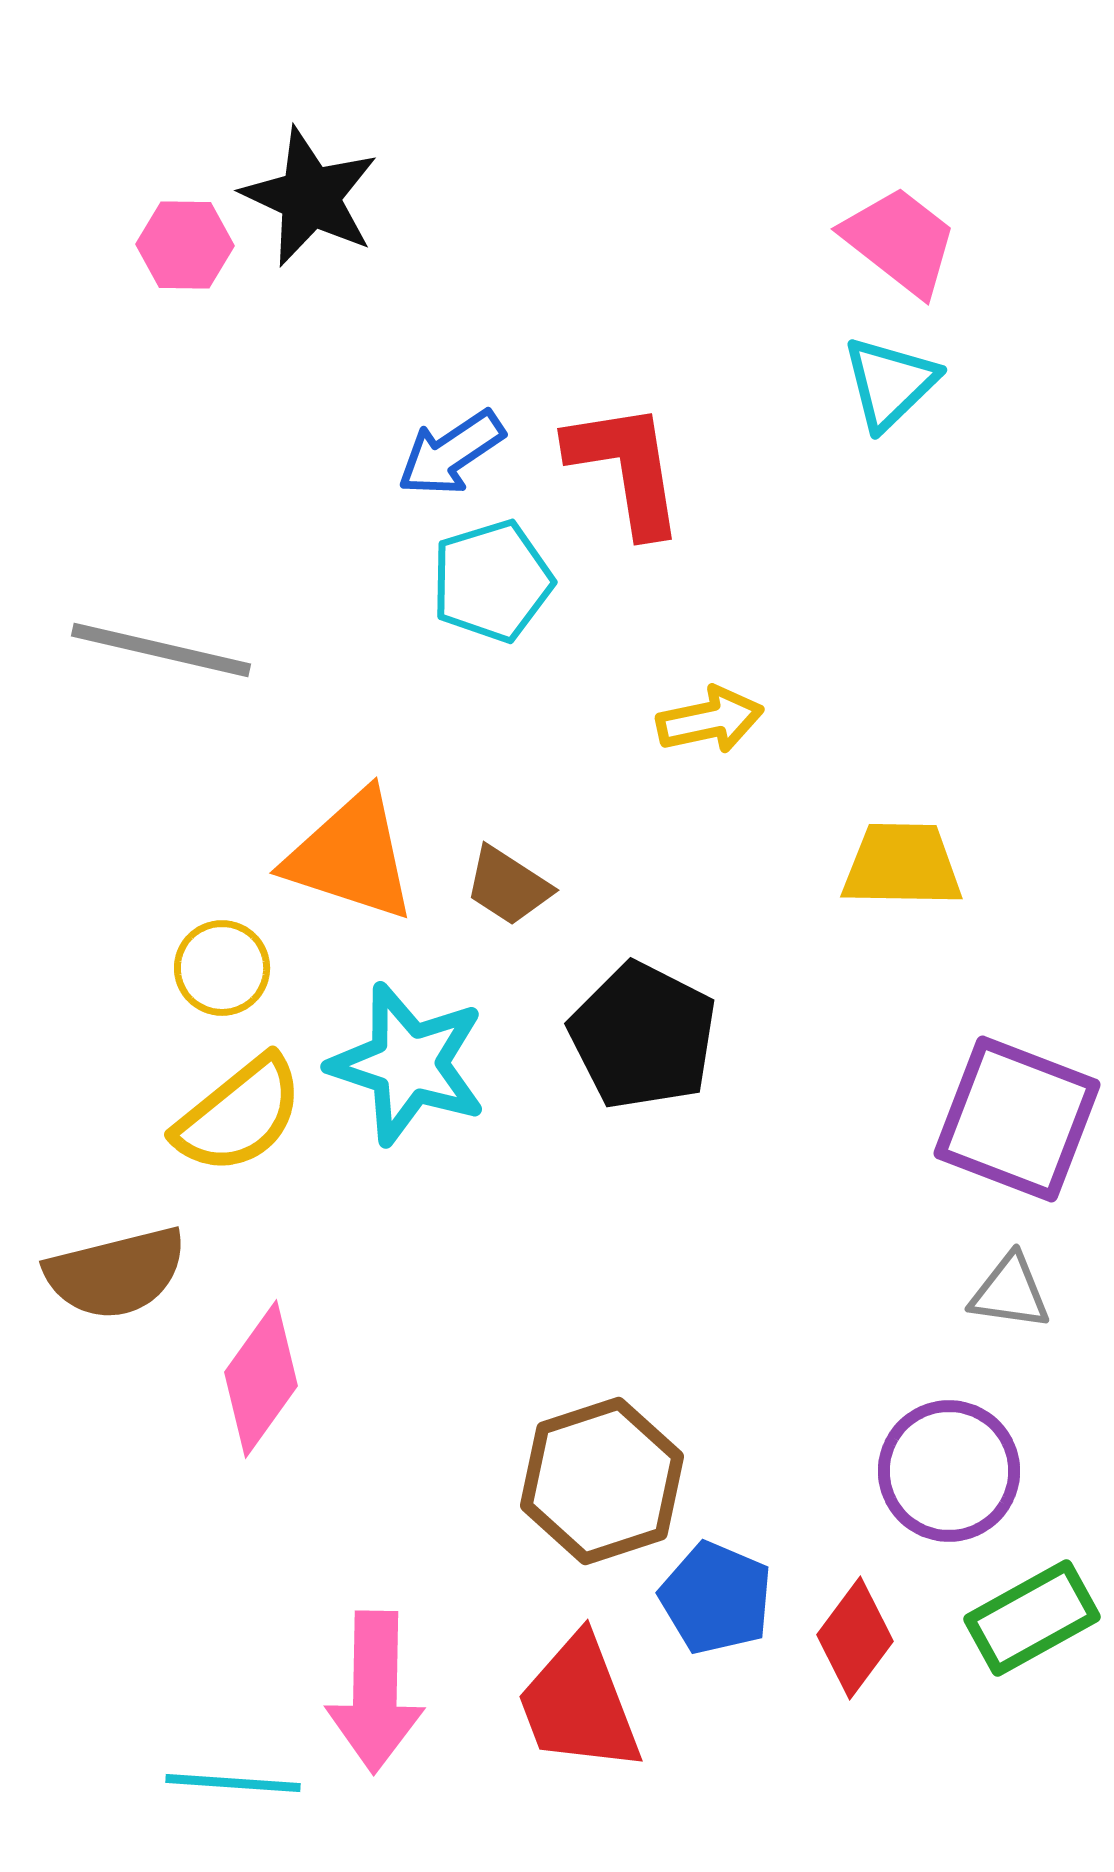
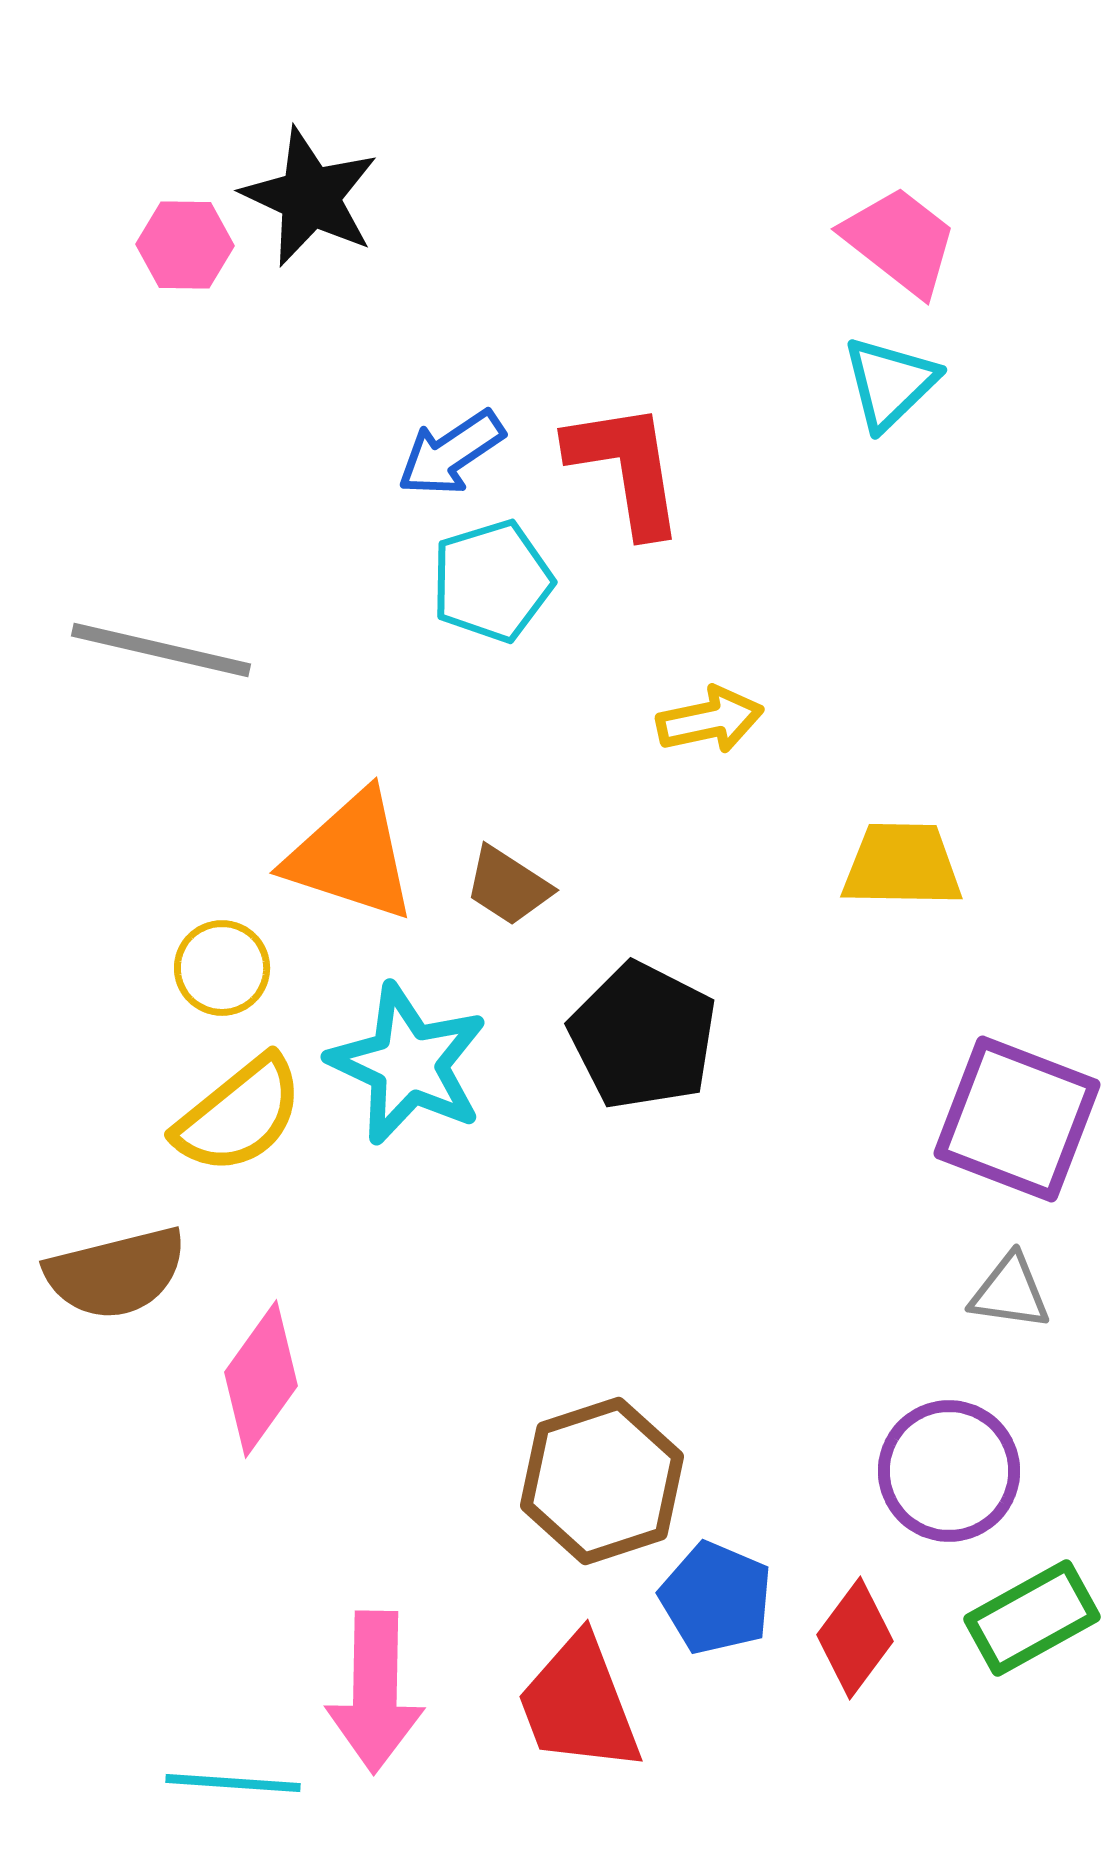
cyan star: rotated 7 degrees clockwise
